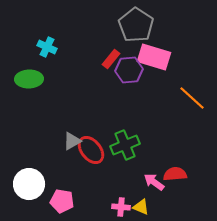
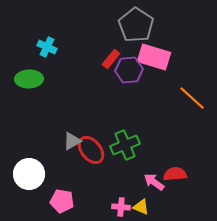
white circle: moved 10 px up
